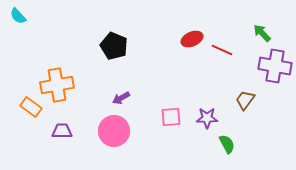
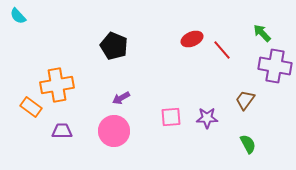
red line: rotated 25 degrees clockwise
green semicircle: moved 21 px right
